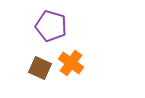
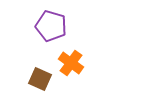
brown square: moved 11 px down
